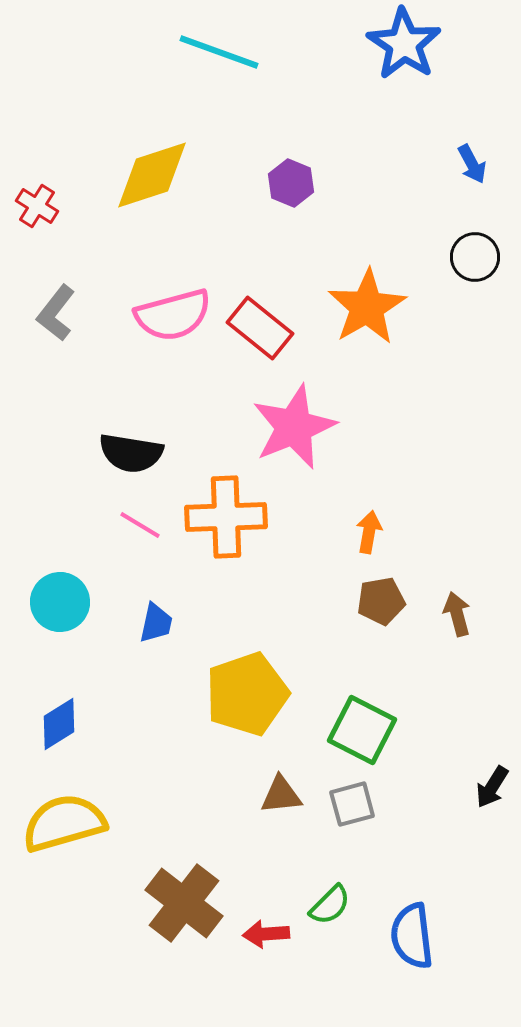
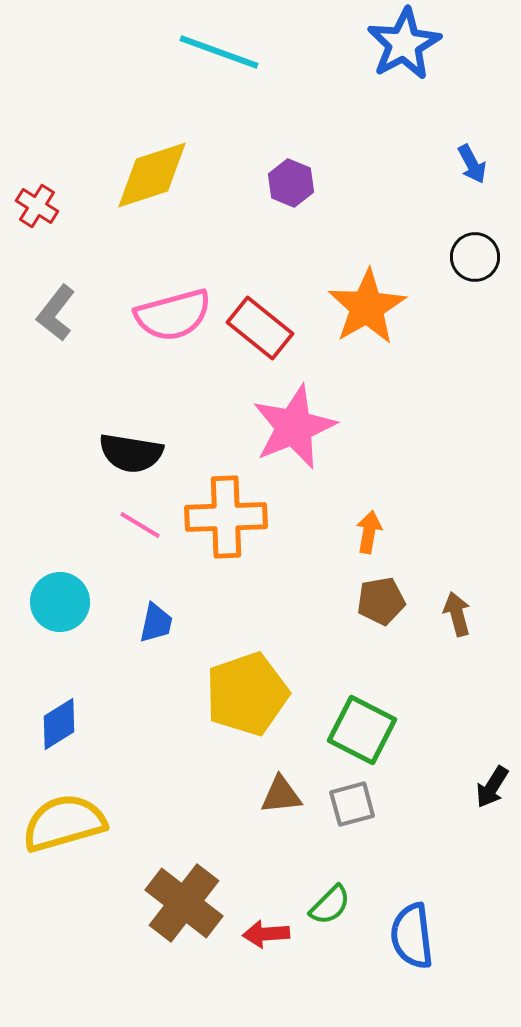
blue star: rotated 10 degrees clockwise
